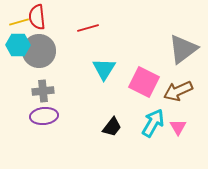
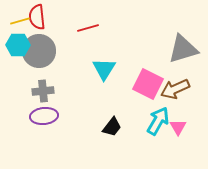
yellow line: moved 1 px right, 1 px up
gray triangle: rotated 20 degrees clockwise
pink square: moved 4 px right, 2 px down
brown arrow: moved 3 px left, 2 px up
cyan arrow: moved 5 px right, 2 px up
